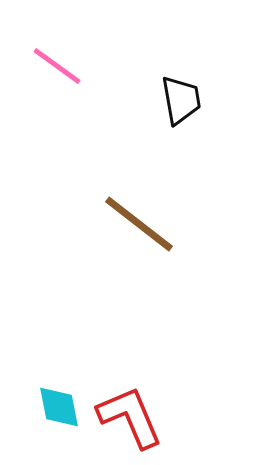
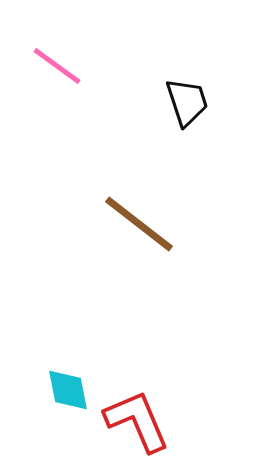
black trapezoid: moved 6 px right, 2 px down; rotated 8 degrees counterclockwise
cyan diamond: moved 9 px right, 17 px up
red L-shape: moved 7 px right, 4 px down
